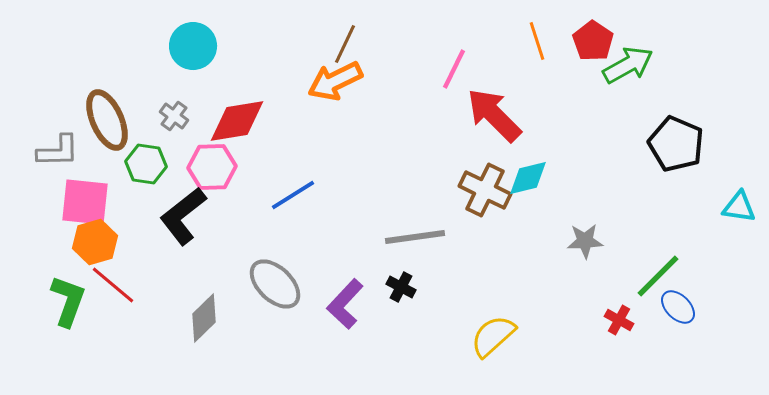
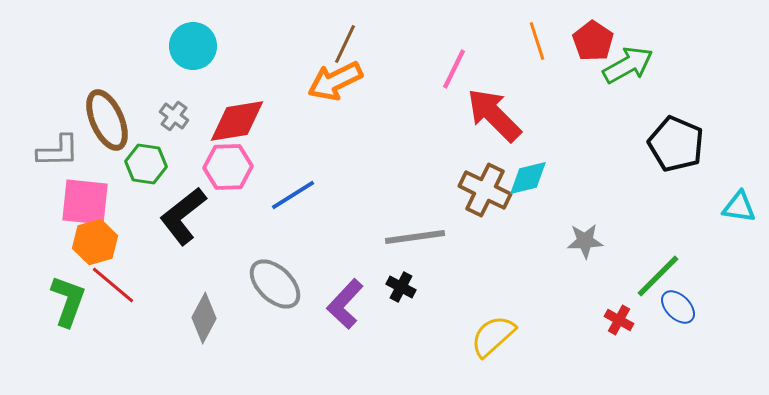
pink hexagon: moved 16 px right
gray diamond: rotated 18 degrees counterclockwise
